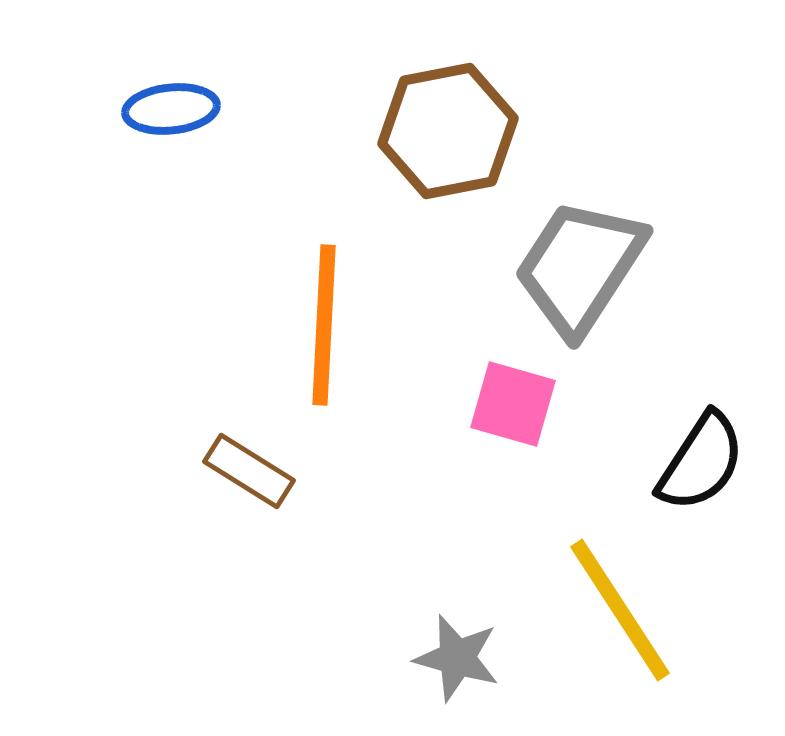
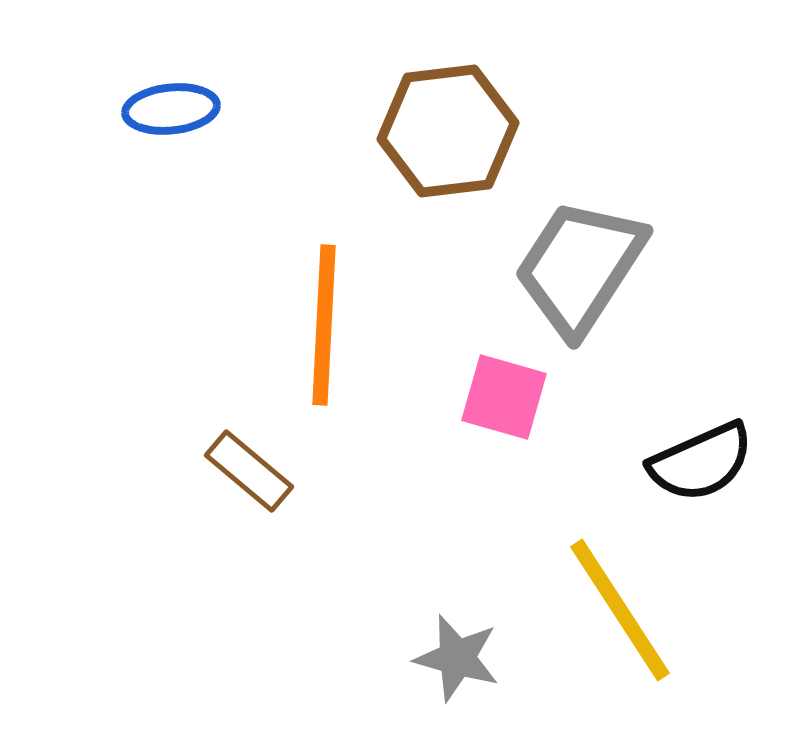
brown hexagon: rotated 4 degrees clockwise
pink square: moved 9 px left, 7 px up
black semicircle: rotated 33 degrees clockwise
brown rectangle: rotated 8 degrees clockwise
